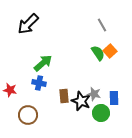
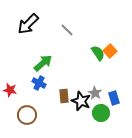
gray line: moved 35 px left, 5 px down; rotated 16 degrees counterclockwise
blue cross: rotated 16 degrees clockwise
gray star: moved 1 px right, 1 px up; rotated 16 degrees clockwise
blue rectangle: rotated 16 degrees counterclockwise
brown circle: moved 1 px left
